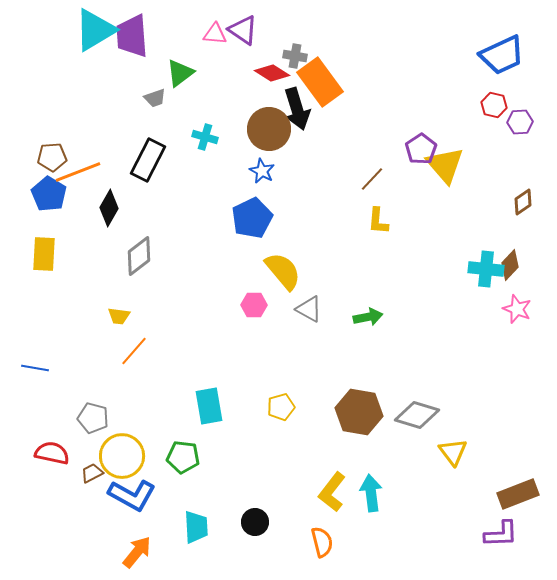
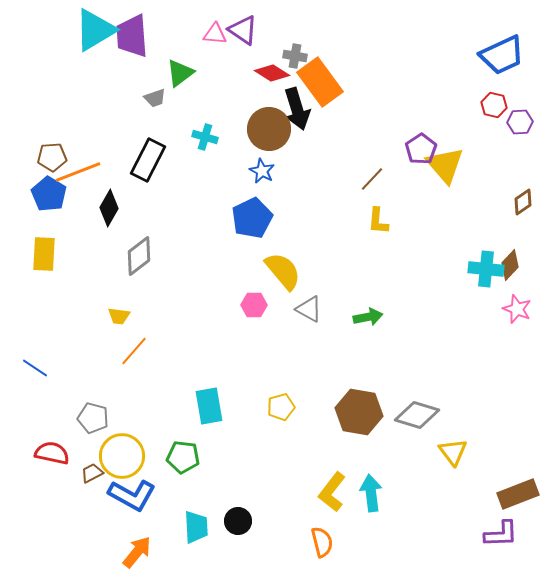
blue line at (35, 368): rotated 24 degrees clockwise
black circle at (255, 522): moved 17 px left, 1 px up
